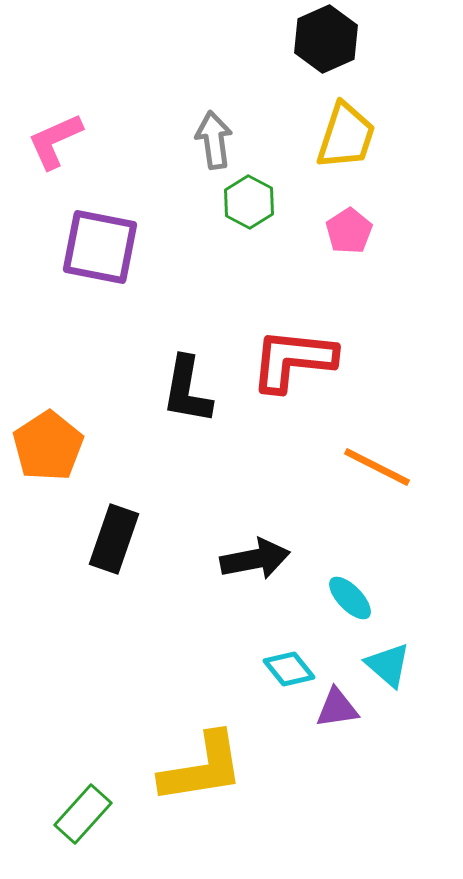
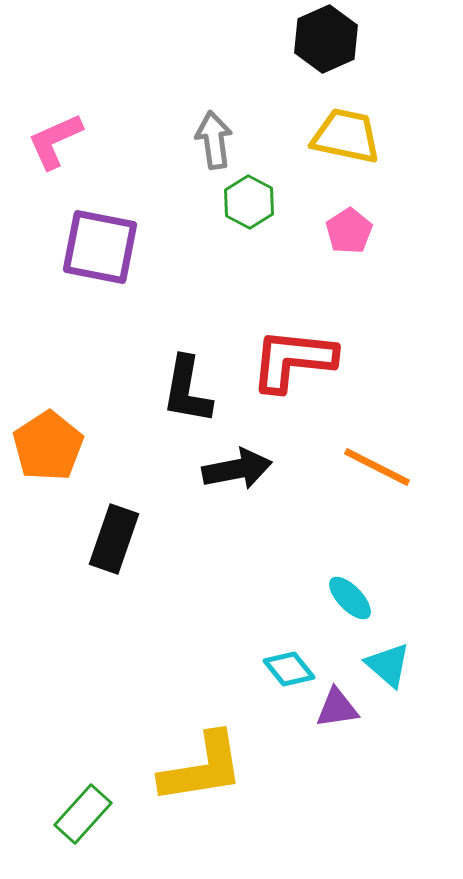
yellow trapezoid: rotated 96 degrees counterclockwise
black arrow: moved 18 px left, 90 px up
